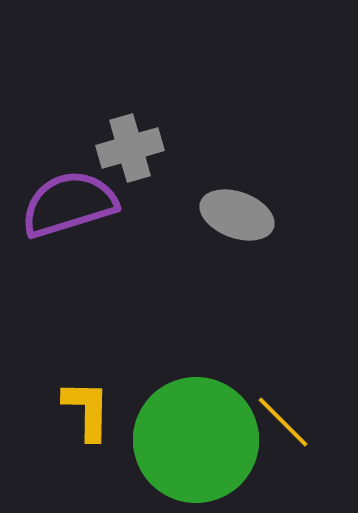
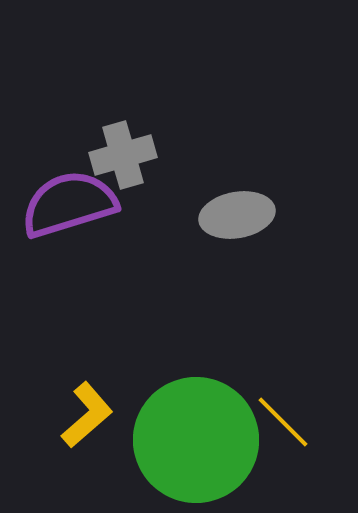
gray cross: moved 7 px left, 7 px down
gray ellipse: rotated 30 degrees counterclockwise
yellow L-shape: moved 5 px down; rotated 48 degrees clockwise
